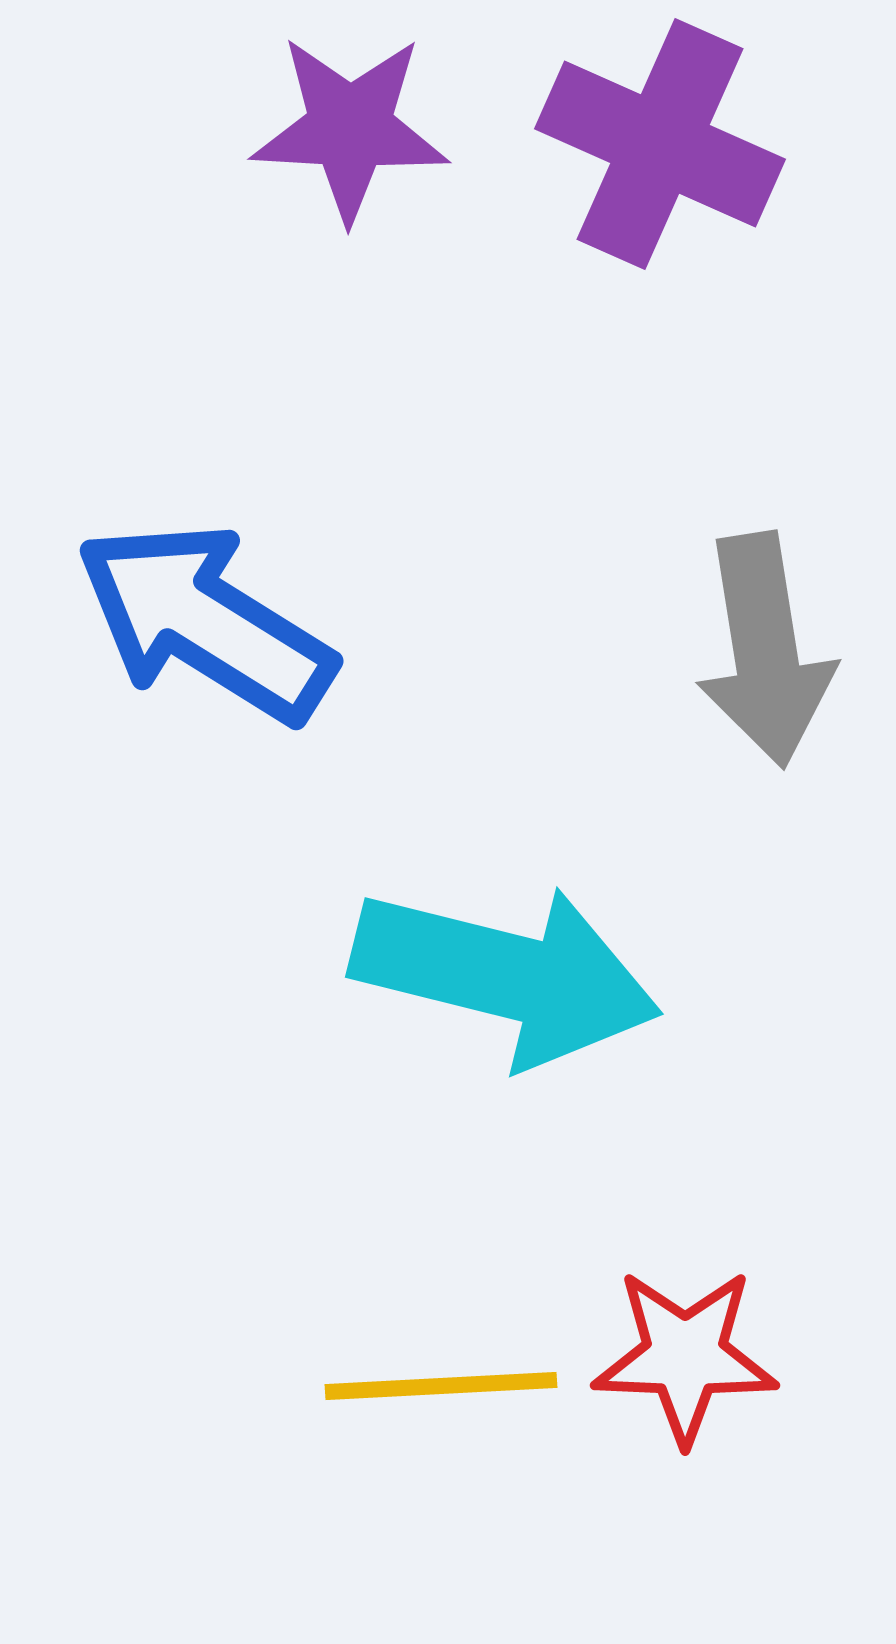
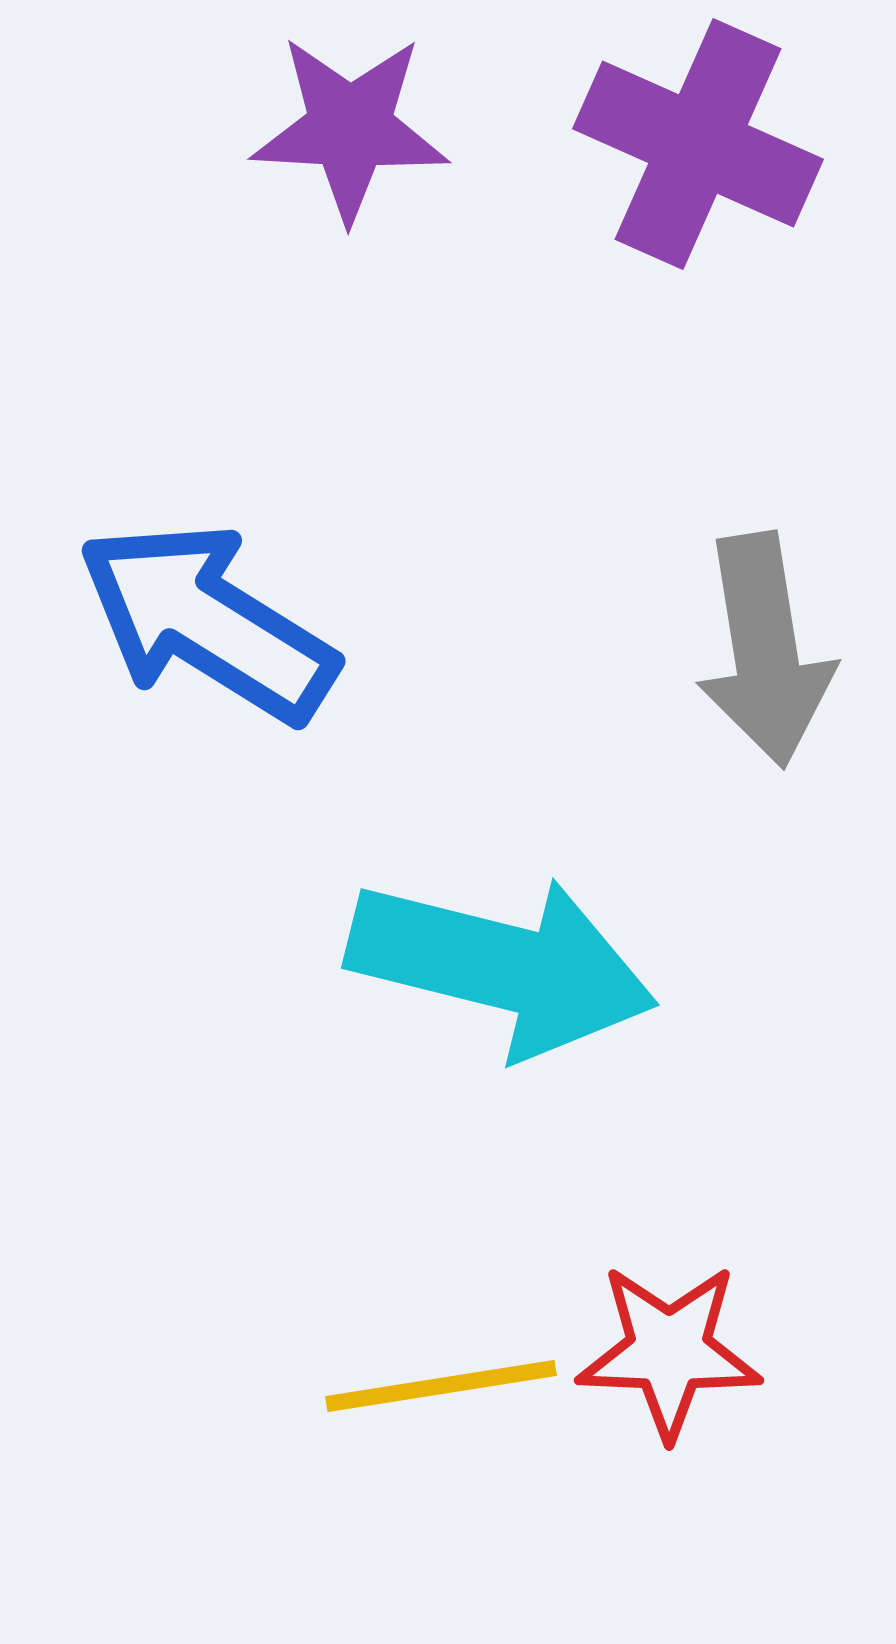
purple cross: moved 38 px right
blue arrow: moved 2 px right
cyan arrow: moved 4 px left, 9 px up
red star: moved 16 px left, 5 px up
yellow line: rotated 6 degrees counterclockwise
